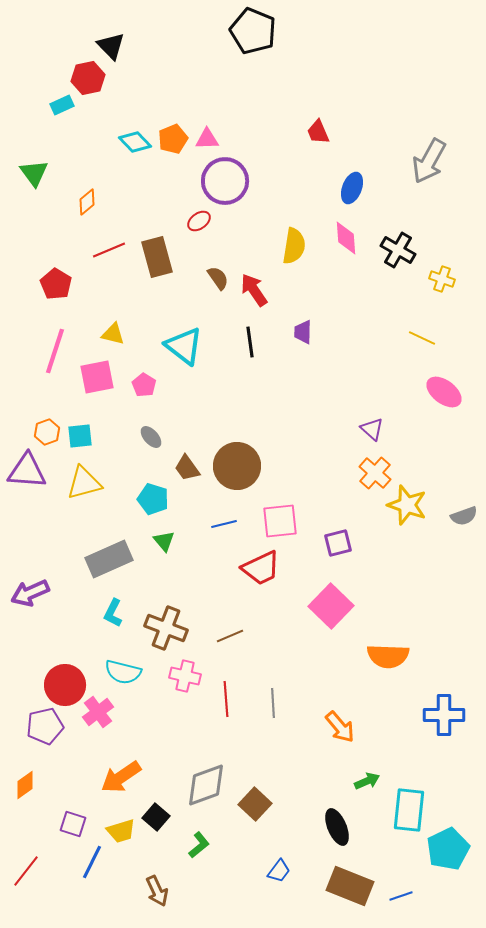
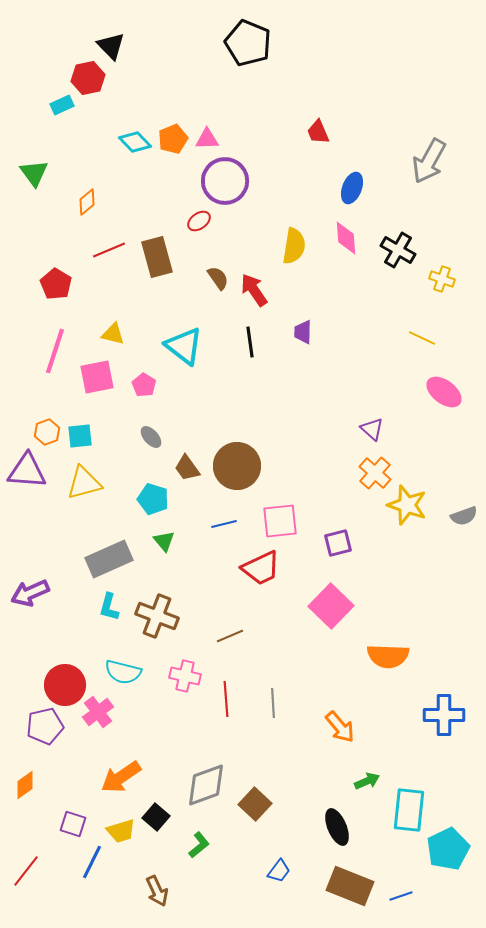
black pentagon at (253, 31): moved 5 px left, 12 px down
cyan L-shape at (113, 613): moved 4 px left, 6 px up; rotated 12 degrees counterclockwise
brown cross at (166, 628): moved 9 px left, 12 px up
